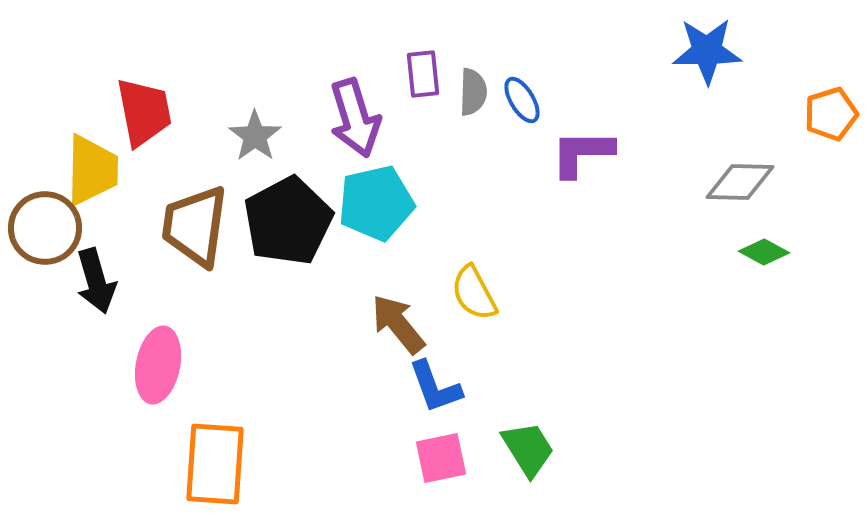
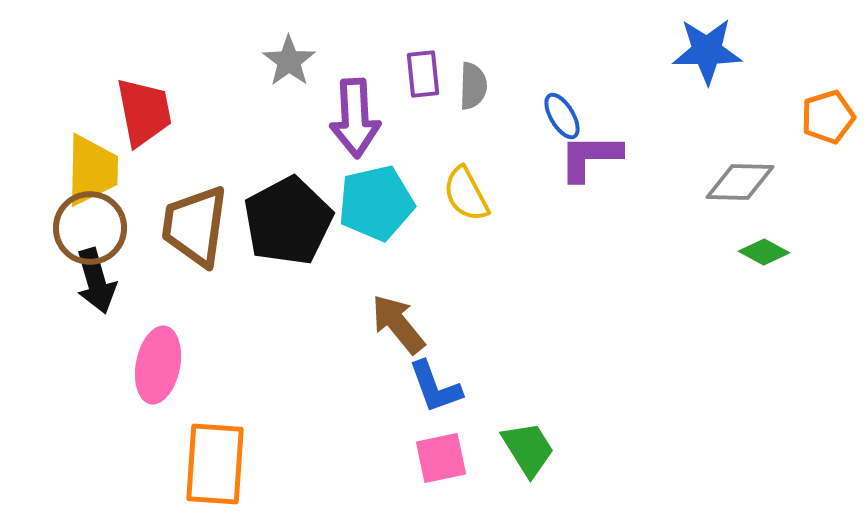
gray semicircle: moved 6 px up
blue ellipse: moved 40 px right, 16 px down
orange pentagon: moved 3 px left, 3 px down
purple arrow: rotated 14 degrees clockwise
gray star: moved 34 px right, 75 px up
purple L-shape: moved 8 px right, 4 px down
brown circle: moved 45 px right
yellow semicircle: moved 8 px left, 99 px up
